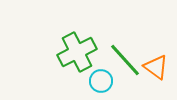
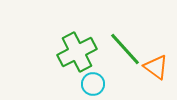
green line: moved 11 px up
cyan circle: moved 8 px left, 3 px down
